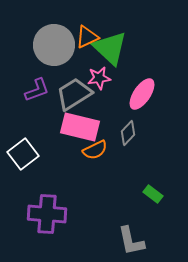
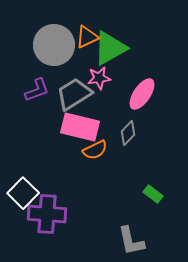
green triangle: rotated 48 degrees clockwise
white square: moved 39 px down; rotated 8 degrees counterclockwise
